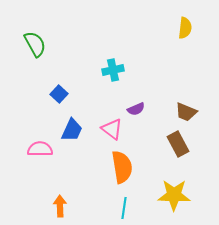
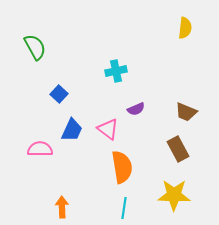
green semicircle: moved 3 px down
cyan cross: moved 3 px right, 1 px down
pink triangle: moved 4 px left
brown rectangle: moved 5 px down
orange arrow: moved 2 px right, 1 px down
